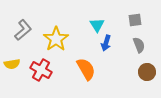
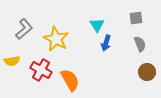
gray square: moved 1 px right, 2 px up
gray L-shape: moved 1 px right, 1 px up
yellow star: rotated 10 degrees counterclockwise
gray semicircle: moved 1 px right, 1 px up
yellow semicircle: moved 3 px up
orange semicircle: moved 16 px left, 11 px down
